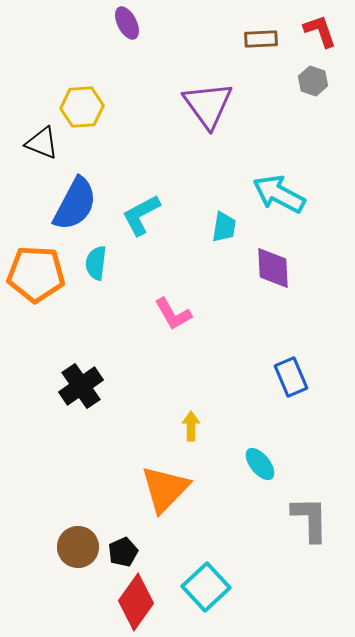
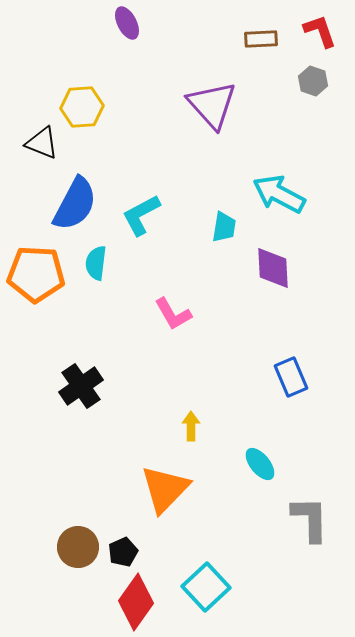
purple triangle: moved 4 px right; rotated 6 degrees counterclockwise
